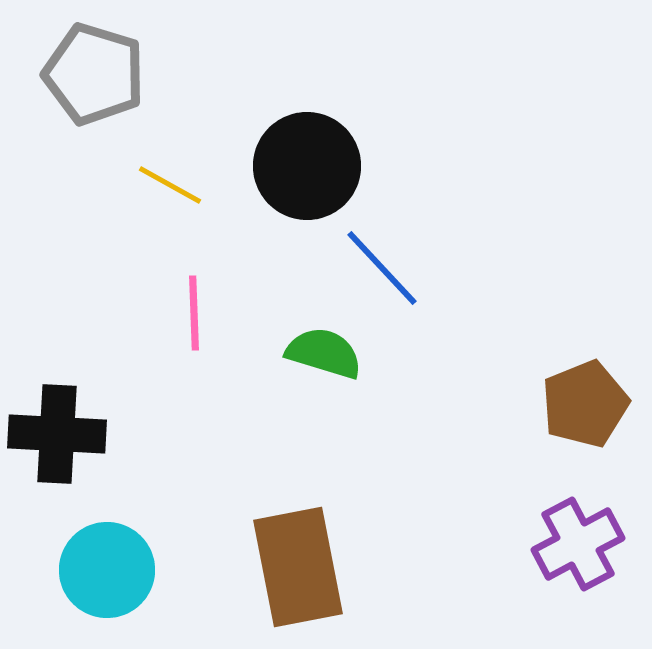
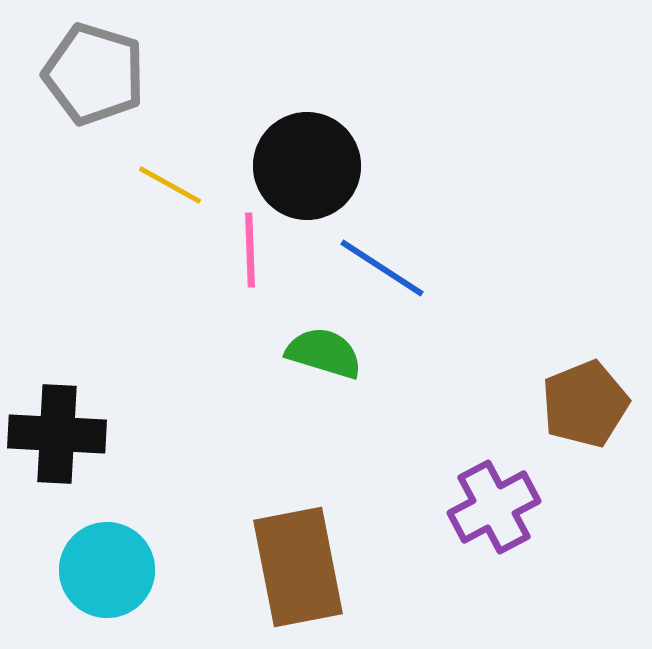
blue line: rotated 14 degrees counterclockwise
pink line: moved 56 px right, 63 px up
purple cross: moved 84 px left, 37 px up
